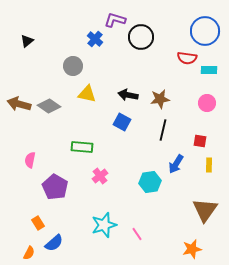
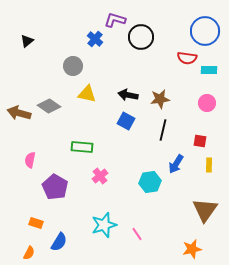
brown arrow: moved 9 px down
blue square: moved 4 px right, 1 px up
orange rectangle: moved 2 px left; rotated 40 degrees counterclockwise
blue semicircle: moved 5 px right, 1 px up; rotated 18 degrees counterclockwise
